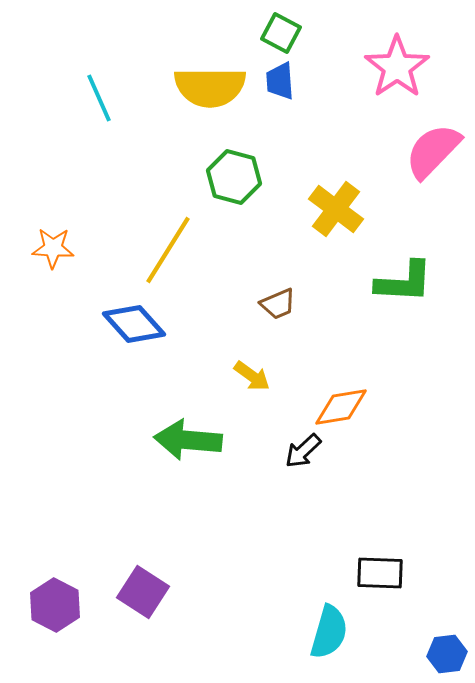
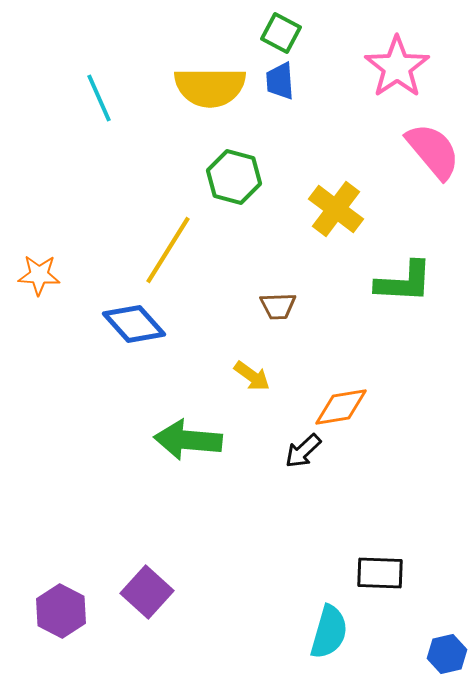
pink semicircle: rotated 96 degrees clockwise
orange star: moved 14 px left, 27 px down
brown trapezoid: moved 2 px down; rotated 21 degrees clockwise
purple square: moved 4 px right; rotated 9 degrees clockwise
purple hexagon: moved 6 px right, 6 px down
blue hexagon: rotated 6 degrees counterclockwise
